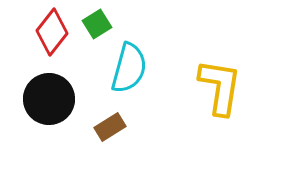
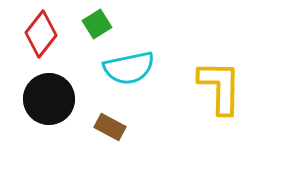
red diamond: moved 11 px left, 2 px down
cyan semicircle: rotated 63 degrees clockwise
yellow L-shape: rotated 8 degrees counterclockwise
brown rectangle: rotated 60 degrees clockwise
